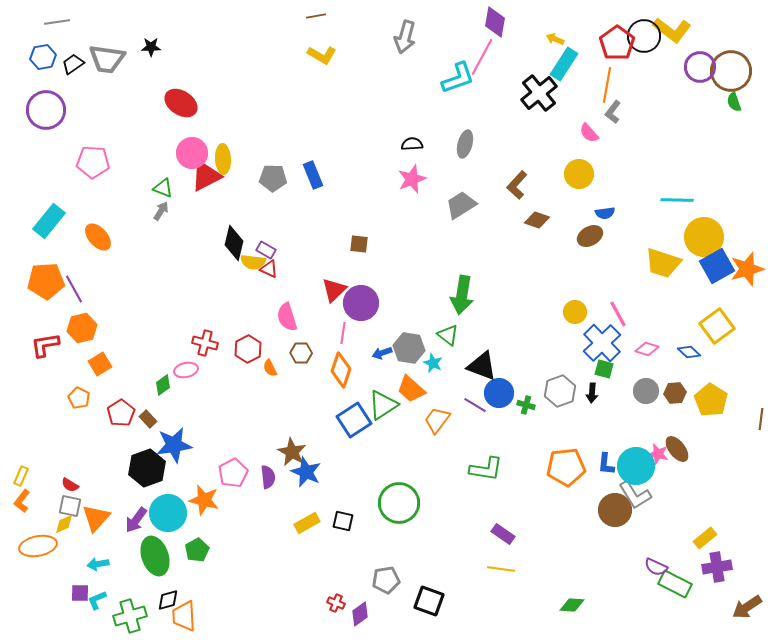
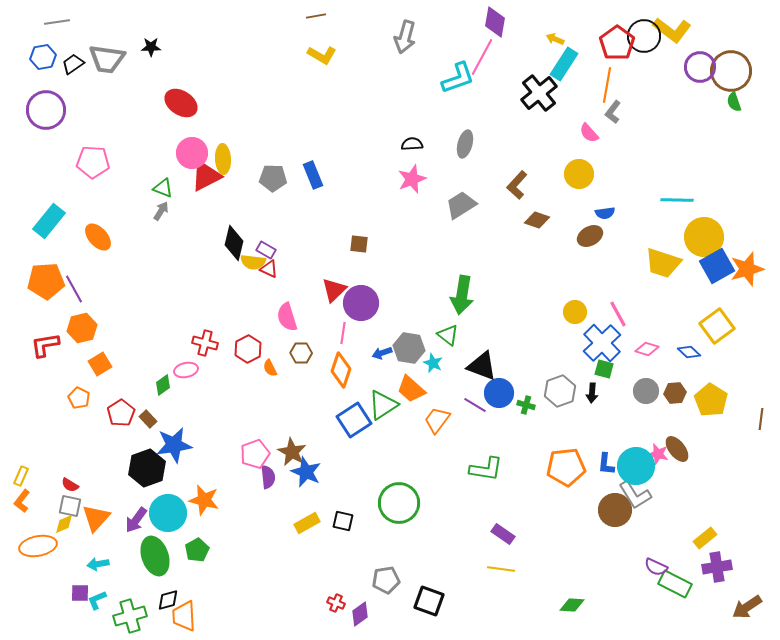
pink pentagon at (233, 473): moved 22 px right, 19 px up; rotated 8 degrees clockwise
